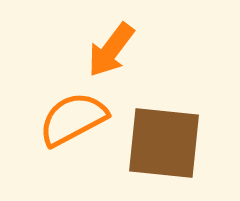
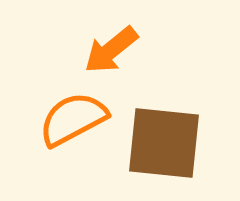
orange arrow: rotated 14 degrees clockwise
